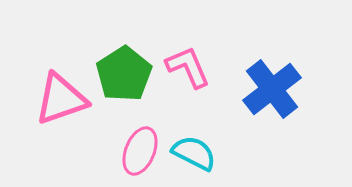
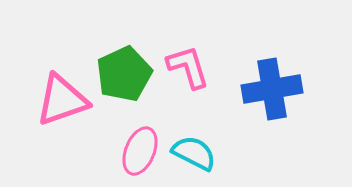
pink L-shape: rotated 6 degrees clockwise
green pentagon: rotated 8 degrees clockwise
blue cross: rotated 28 degrees clockwise
pink triangle: moved 1 px right, 1 px down
